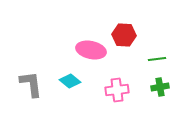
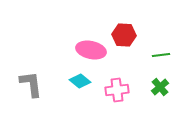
green line: moved 4 px right, 4 px up
cyan diamond: moved 10 px right
green cross: rotated 30 degrees counterclockwise
